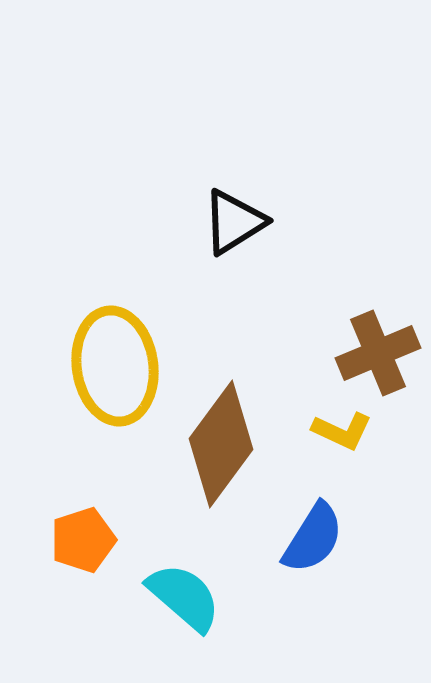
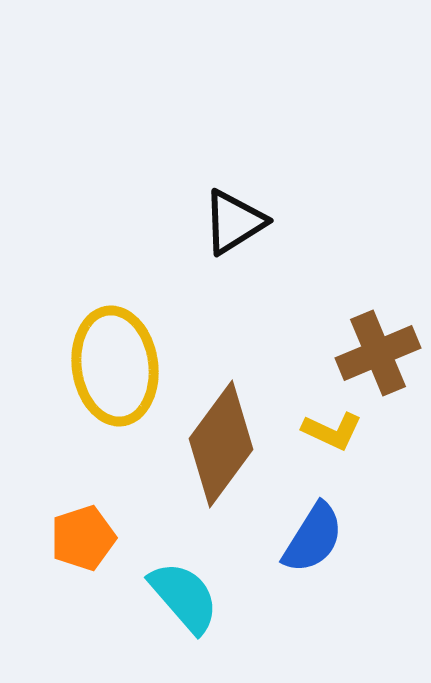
yellow L-shape: moved 10 px left
orange pentagon: moved 2 px up
cyan semicircle: rotated 8 degrees clockwise
